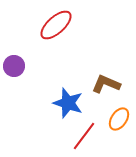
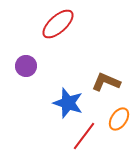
red ellipse: moved 2 px right, 1 px up
purple circle: moved 12 px right
brown L-shape: moved 2 px up
